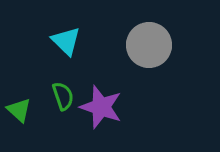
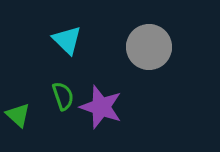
cyan triangle: moved 1 px right, 1 px up
gray circle: moved 2 px down
green triangle: moved 1 px left, 5 px down
